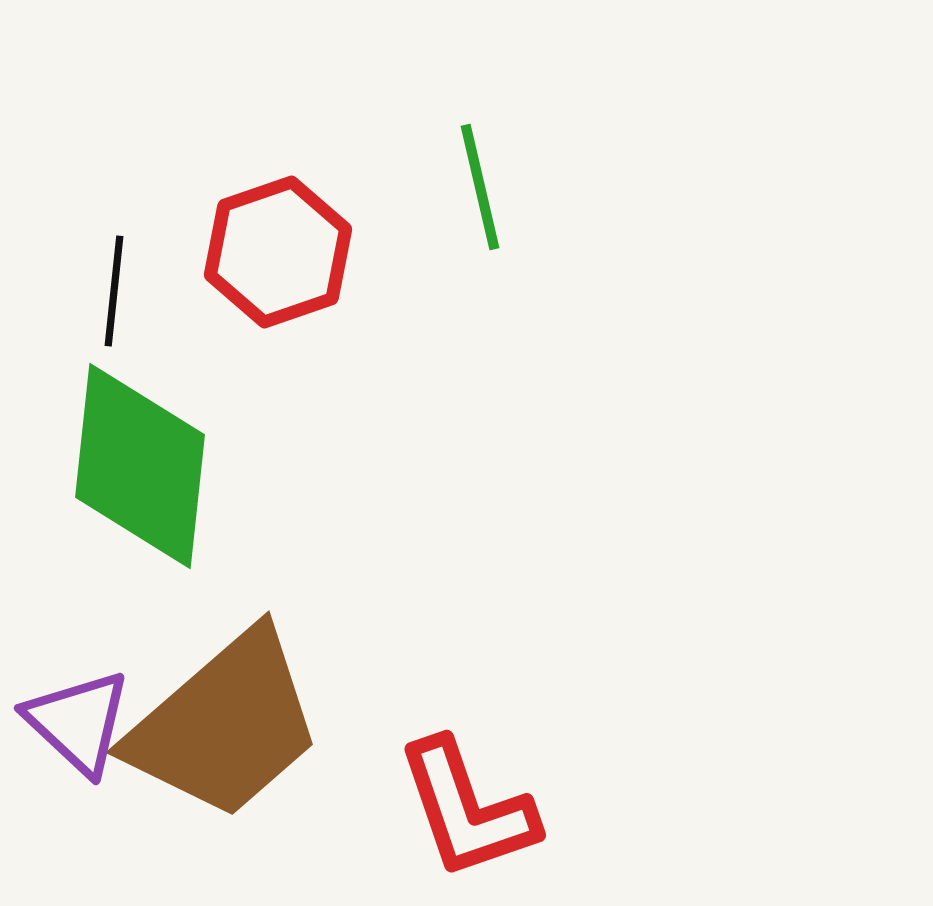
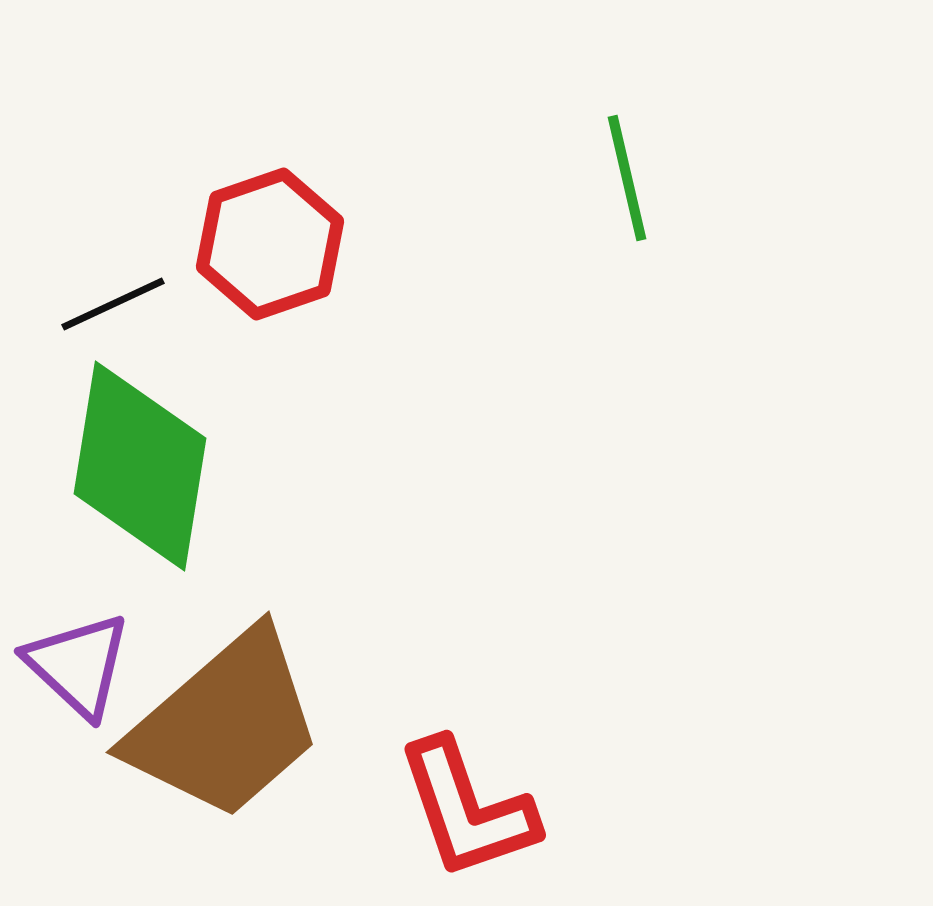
green line: moved 147 px right, 9 px up
red hexagon: moved 8 px left, 8 px up
black line: moved 1 px left, 13 px down; rotated 59 degrees clockwise
green diamond: rotated 3 degrees clockwise
purple triangle: moved 57 px up
